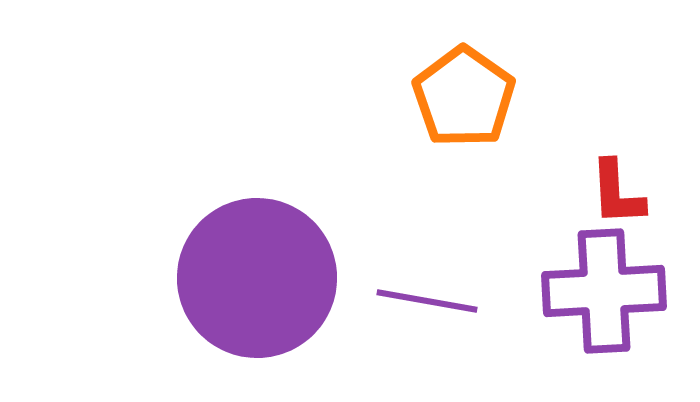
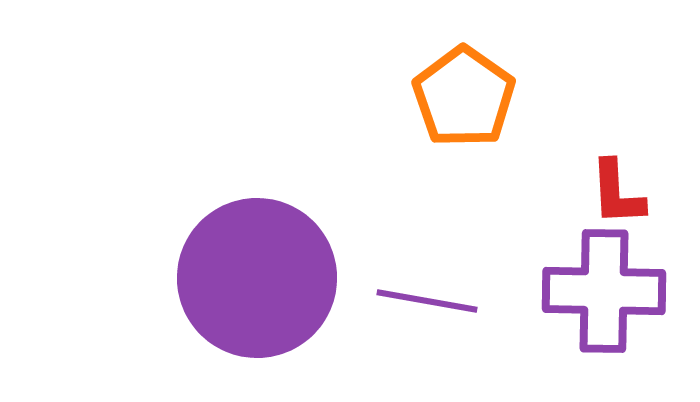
purple cross: rotated 4 degrees clockwise
